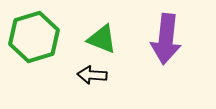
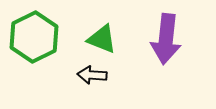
green hexagon: rotated 9 degrees counterclockwise
